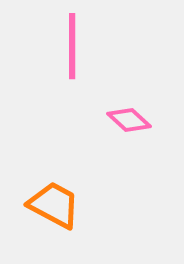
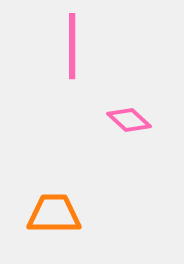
orange trapezoid: moved 9 px down; rotated 28 degrees counterclockwise
